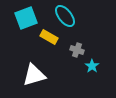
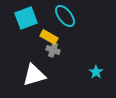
gray cross: moved 24 px left
cyan star: moved 4 px right, 6 px down
